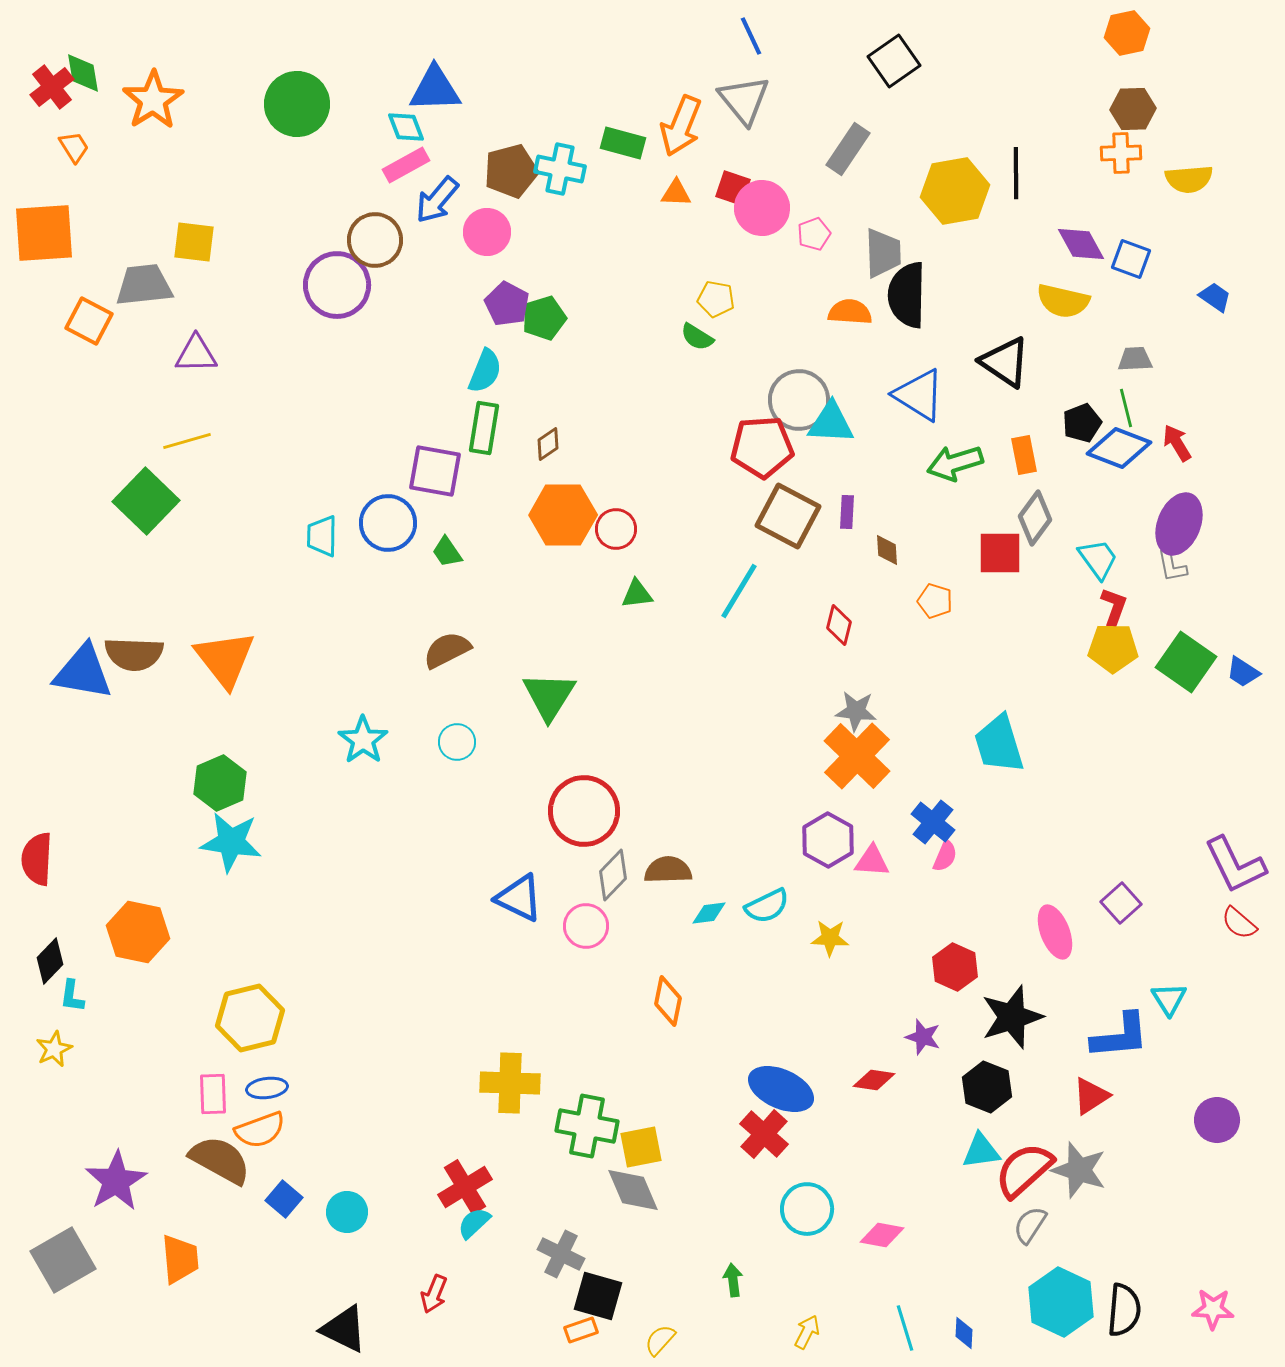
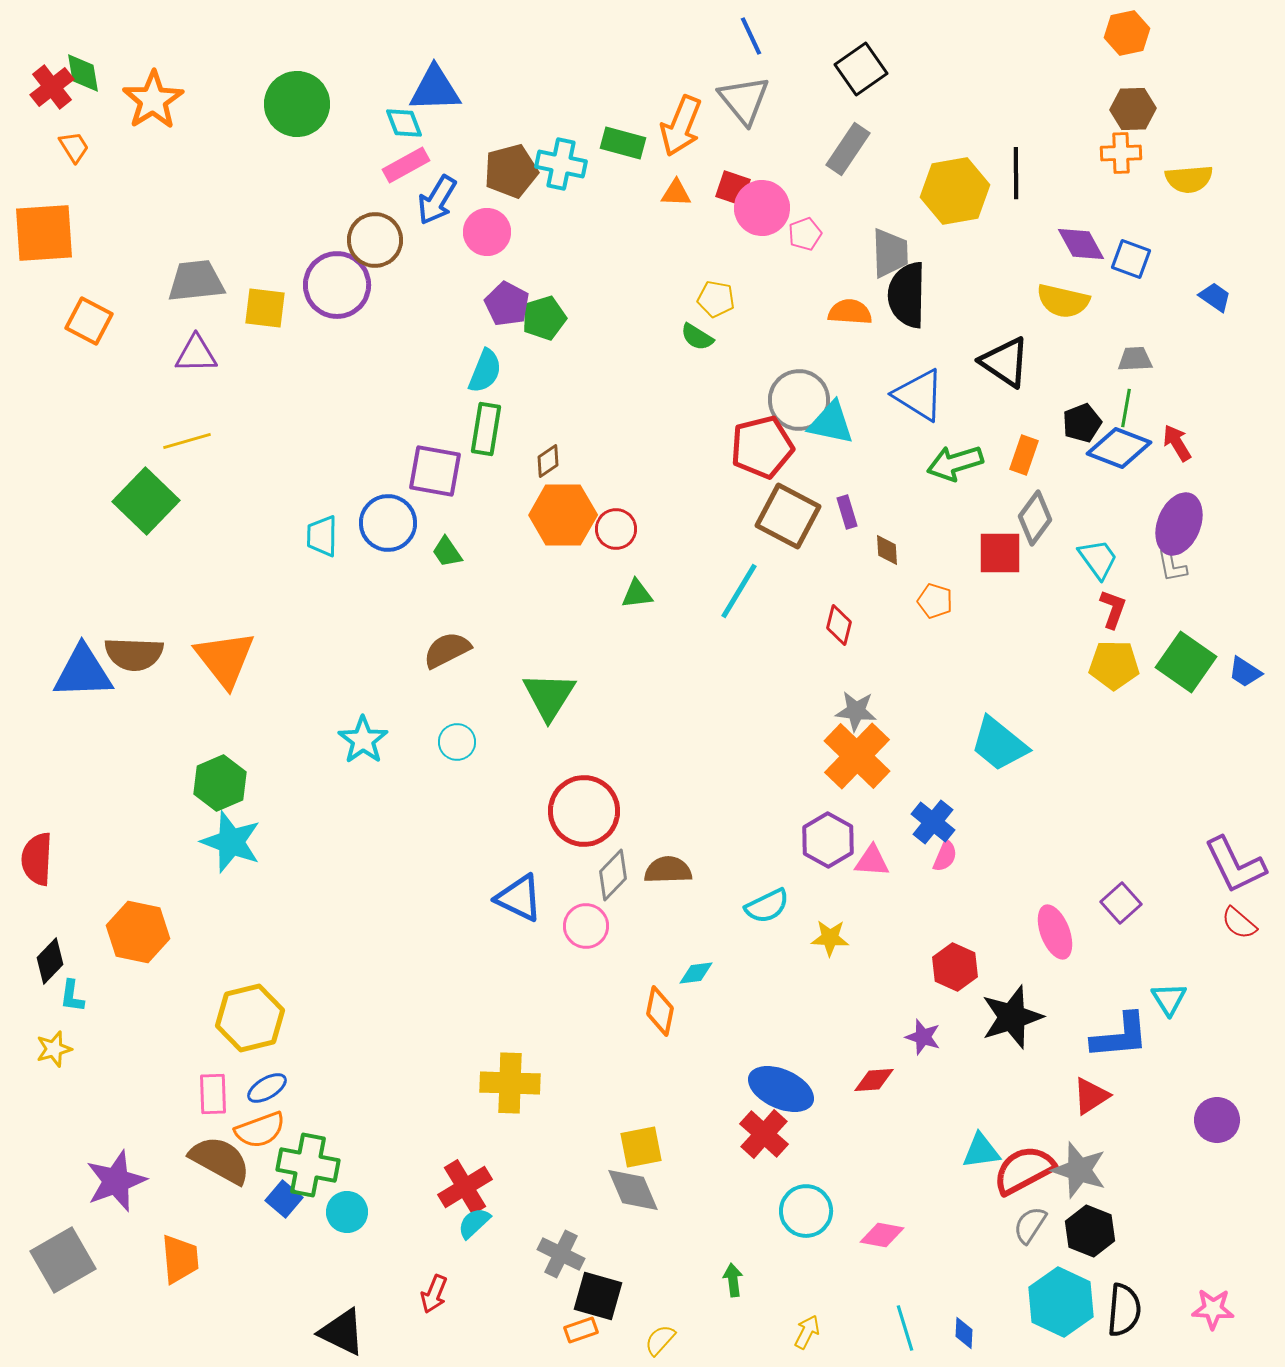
black square at (894, 61): moved 33 px left, 8 px down
cyan diamond at (406, 127): moved 2 px left, 4 px up
cyan cross at (560, 169): moved 1 px right, 5 px up
blue arrow at (437, 200): rotated 9 degrees counterclockwise
pink pentagon at (814, 234): moved 9 px left
yellow square at (194, 242): moved 71 px right, 66 px down
gray trapezoid at (883, 253): moved 7 px right
gray trapezoid at (144, 285): moved 52 px right, 4 px up
green line at (1126, 408): rotated 24 degrees clockwise
cyan triangle at (831, 423): rotated 9 degrees clockwise
green rectangle at (484, 428): moved 2 px right, 1 px down
brown diamond at (548, 444): moved 17 px down
red pentagon at (762, 447): rotated 10 degrees counterclockwise
orange rectangle at (1024, 455): rotated 30 degrees clockwise
purple rectangle at (847, 512): rotated 20 degrees counterclockwise
red L-shape at (1114, 607): moved 1 px left, 2 px down
yellow pentagon at (1113, 648): moved 1 px right, 17 px down
blue triangle at (83, 672): rotated 12 degrees counterclockwise
blue trapezoid at (1243, 672): moved 2 px right
cyan trapezoid at (999, 744): rotated 34 degrees counterclockwise
cyan star at (231, 842): rotated 12 degrees clockwise
cyan diamond at (709, 913): moved 13 px left, 60 px down
orange diamond at (668, 1001): moved 8 px left, 10 px down
yellow star at (54, 1049): rotated 9 degrees clockwise
red diamond at (874, 1080): rotated 12 degrees counterclockwise
black hexagon at (987, 1087): moved 103 px right, 144 px down
blue ellipse at (267, 1088): rotated 24 degrees counterclockwise
green cross at (587, 1126): moved 279 px left, 39 px down
red semicircle at (1024, 1170): rotated 14 degrees clockwise
purple star at (116, 1181): rotated 10 degrees clockwise
cyan circle at (807, 1209): moved 1 px left, 2 px down
black triangle at (344, 1329): moved 2 px left, 3 px down
